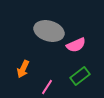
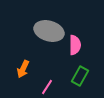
pink semicircle: moved 1 px left; rotated 66 degrees counterclockwise
green rectangle: rotated 24 degrees counterclockwise
